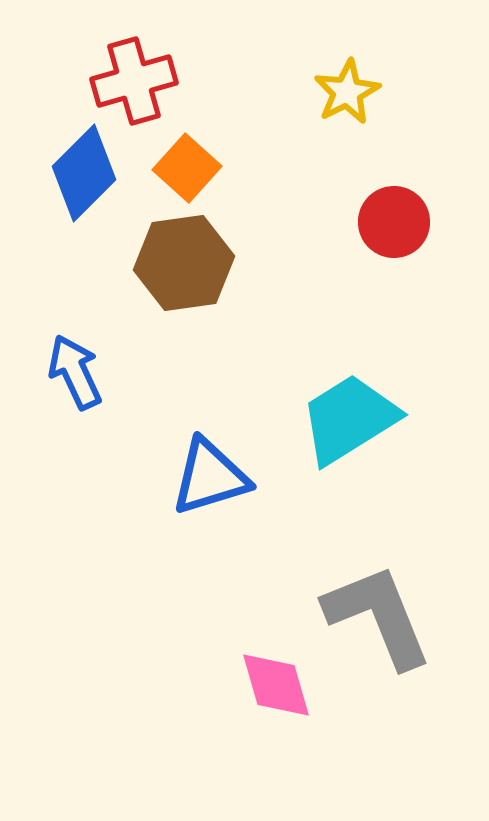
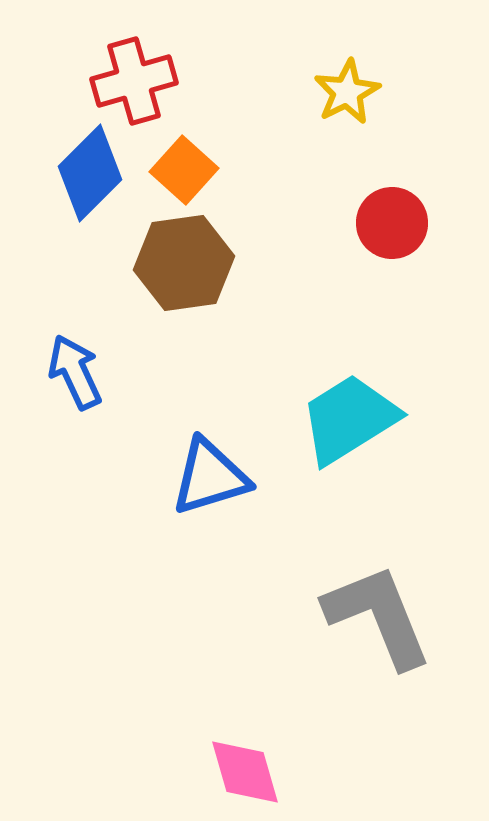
orange square: moved 3 px left, 2 px down
blue diamond: moved 6 px right
red circle: moved 2 px left, 1 px down
pink diamond: moved 31 px left, 87 px down
